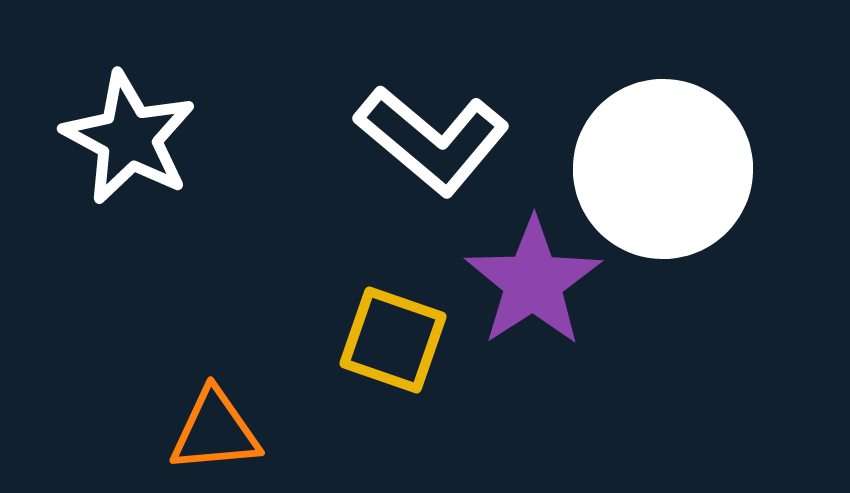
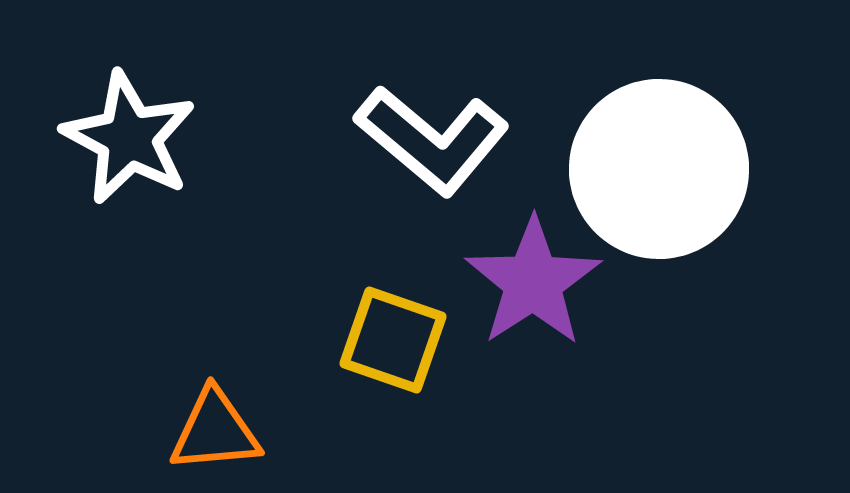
white circle: moved 4 px left
